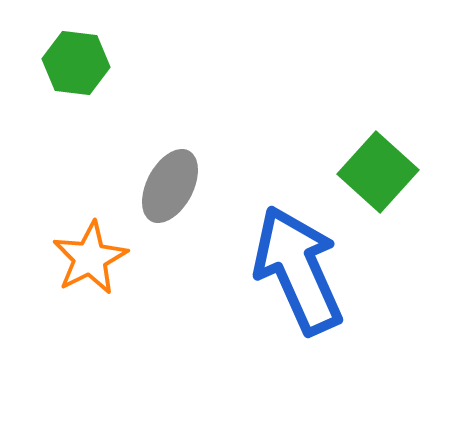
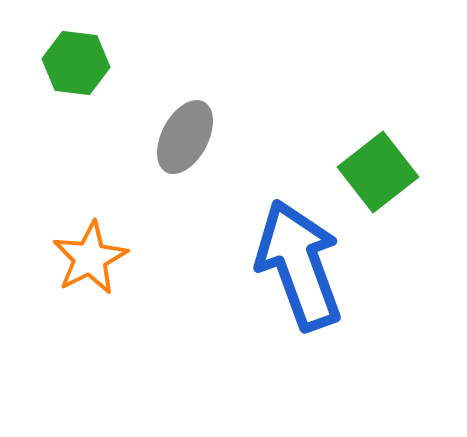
green square: rotated 10 degrees clockwise
gray ellipse: moved 15 px right, 49 px up
blue arrow: moved 1 px right, 5 px up; rotated 4 degrees clockwise
